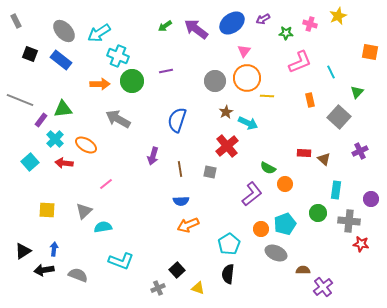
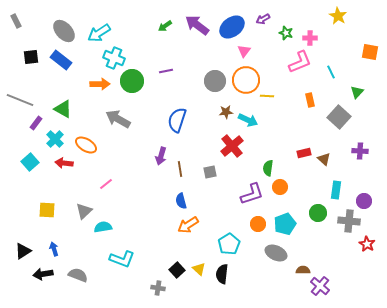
yellow star at (338, 16): rotated 18 degrees counterclockwise
blue ellipse at (232, 23): moved 4 px down
pink cross at (310, 24): moved 14 px down; rotated 16 degrees counterclockwise
purple arrow at (196, 29): moved 1 px right, 4 px up
green star at (286, 33): rotated 16 degrees clockwise
black square at (30, 54): moved 1 px right, 3 px down; rotated 28 degrees counterclockwise
cyan cross at (118, 56): moved 4 px left, 2 px down
orange circle at (247, 78): moved 1 px left, 2 px down
green triangle at (63, 109): rotated 36 degrees clockwise
brown star at (226, 112): rotated 24 degrees clockwise
purple rectangle at (41, 120): moved 5 px left, 3 px down
cyan arrow at (248, 123): moved 3 px up
red cross at (227, 146): moved 5 px right
purple cross at (360, 151): rotated 28 degrees clockwise
red rectangle at (304, 153): rotated 16 degrees counterclockwise
purple arrow at (153, 156): moved 8 px right
green semicircle at (268, 168): rotated 70 degrees clockwise
gray square at (210, 172): rotated 24 degrees counterclockwise
orange circle at (285, 184): moved 5 px left, 3 px down
purple L-shape at (252, 194): rotated 20 degrees clockwise
purple circle at (371, 199): moved 7 px left, 2 px down
blue semicircle at (181, 201): rotated 77 degrees clockwise
orange arrow at (188, 225): rotated 10 degrees counterclockwise
orange circle at (261, 229): moved 3 px left, 5 px up
red star at (361, 244): moved 6 px right; rotated 21 degrees clockwise
blue arrow at (54, 249): rotated 24 degrees counterclockwise
cyan L-shape at (121, 261): moved 1 px right, 2 px up
black arrow at (44, 270): moved 1 px left, 4 px down
black semicircle at (228, 274): moved 6 px left
purple cross at (323, 287): moved 3 px left, 1 px up; rotated 12 degrees counterclockwise
gray cross at (158, 288): rotated 32 degrees clockwise
yellow triangle at (198, 288): moved 1 px right, 19 px up; rotated 24 degrees clockwise
